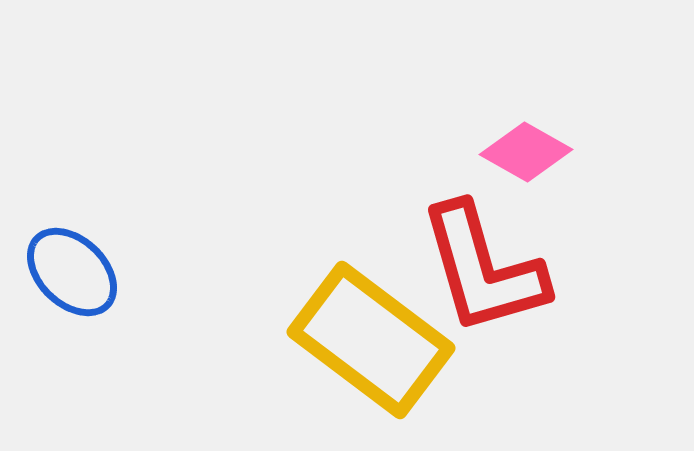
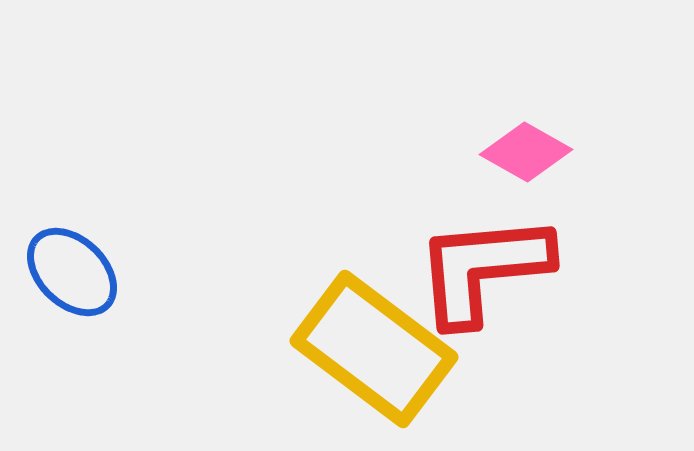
red L-shape: rotated 101 degrees clockwise
yellow rectangle: moved 3 px right, 9 px down
